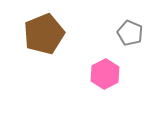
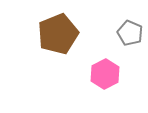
brown pentagon: moved 14 px right
